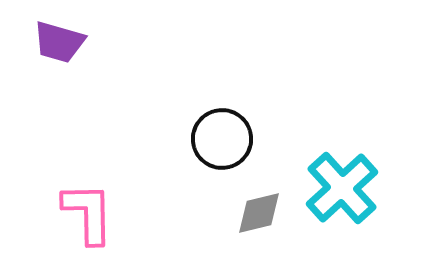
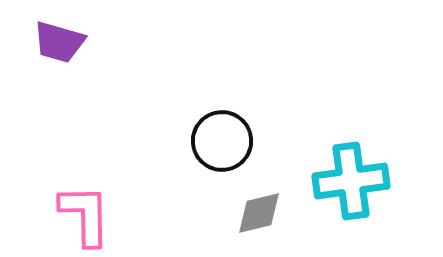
black circle: moved 2 px down
cyan cross: moved 9 px right, 7 px up; rotated 34 degrees clockwise
pink L-shape: moved 3 px left, 2 px down
